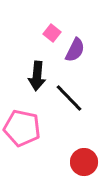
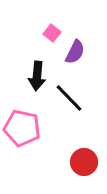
purple semicircle: moved 2 px down
